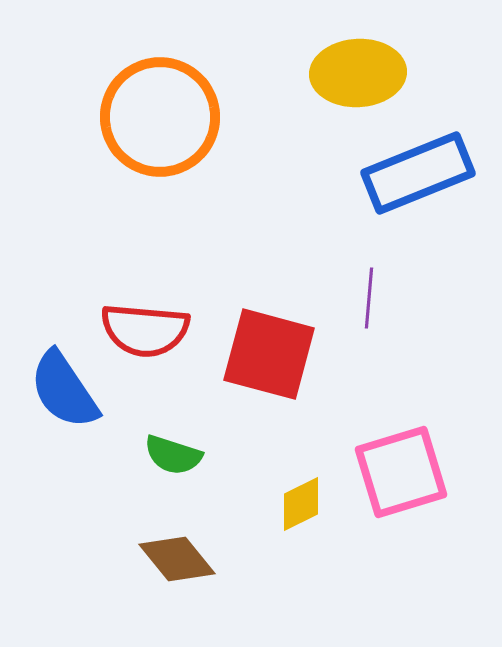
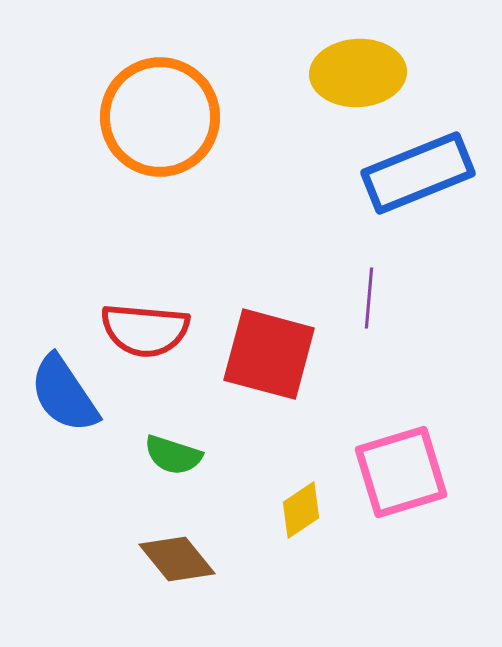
blue semicircle: moved 4 px down
yellow diamond: moved 6 px down; rotated 8 degrees counterclockwise
